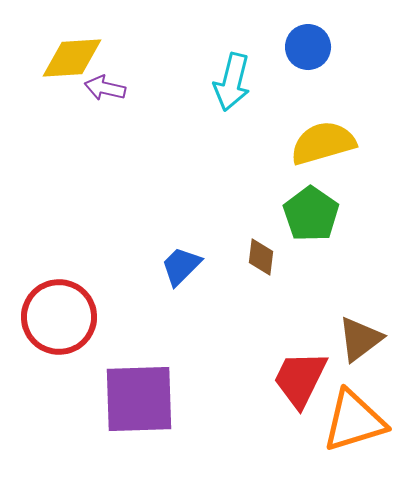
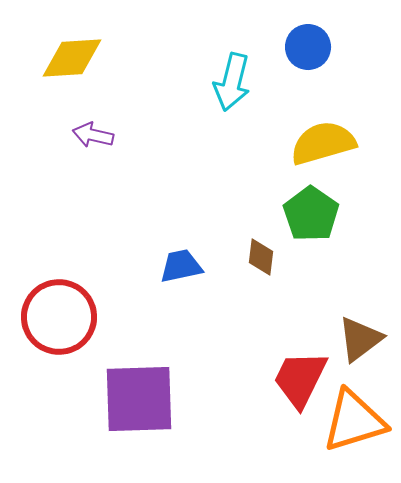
purple arrow: moved 12 px left, 47 px down
blue trapezoid: rotated 33 degrees clockwise
